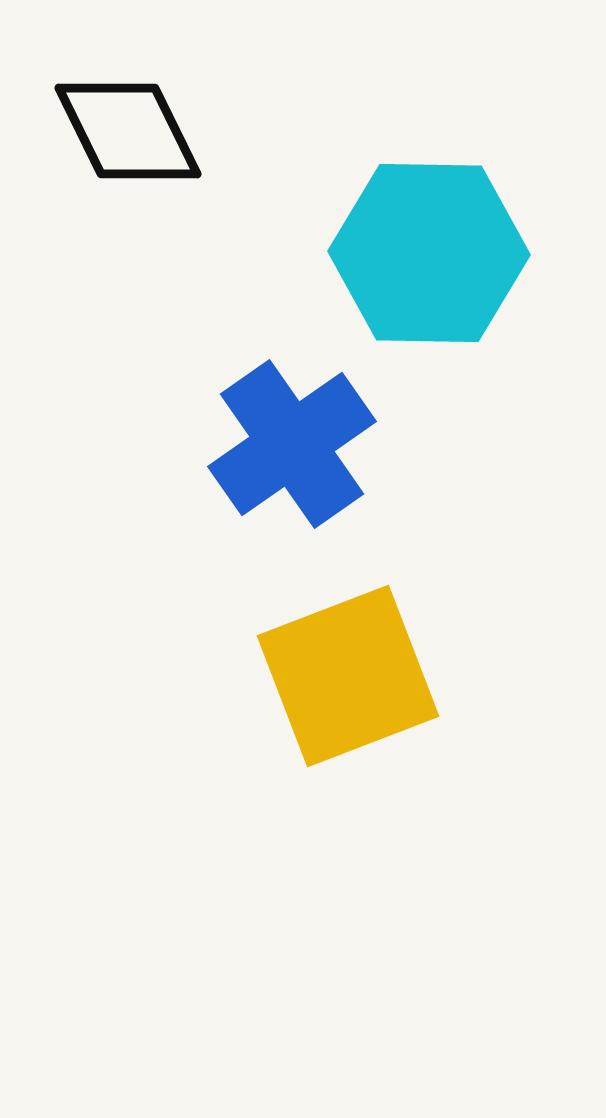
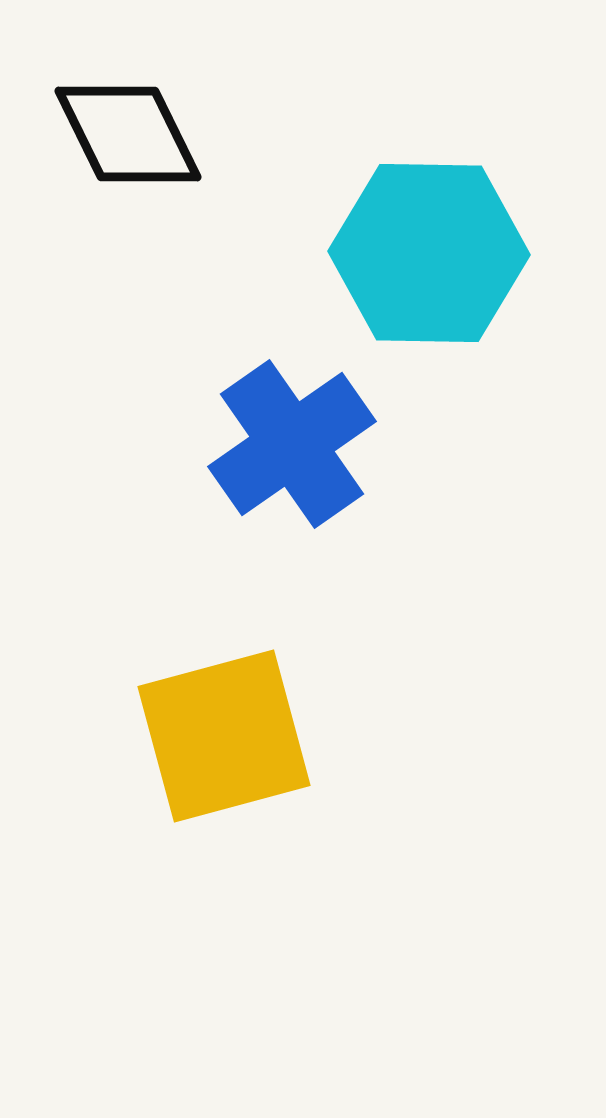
black diamond: moved 3 px down
yellow square: moved 124 px left, 60 px down; rotated 6 degrees clockwise
